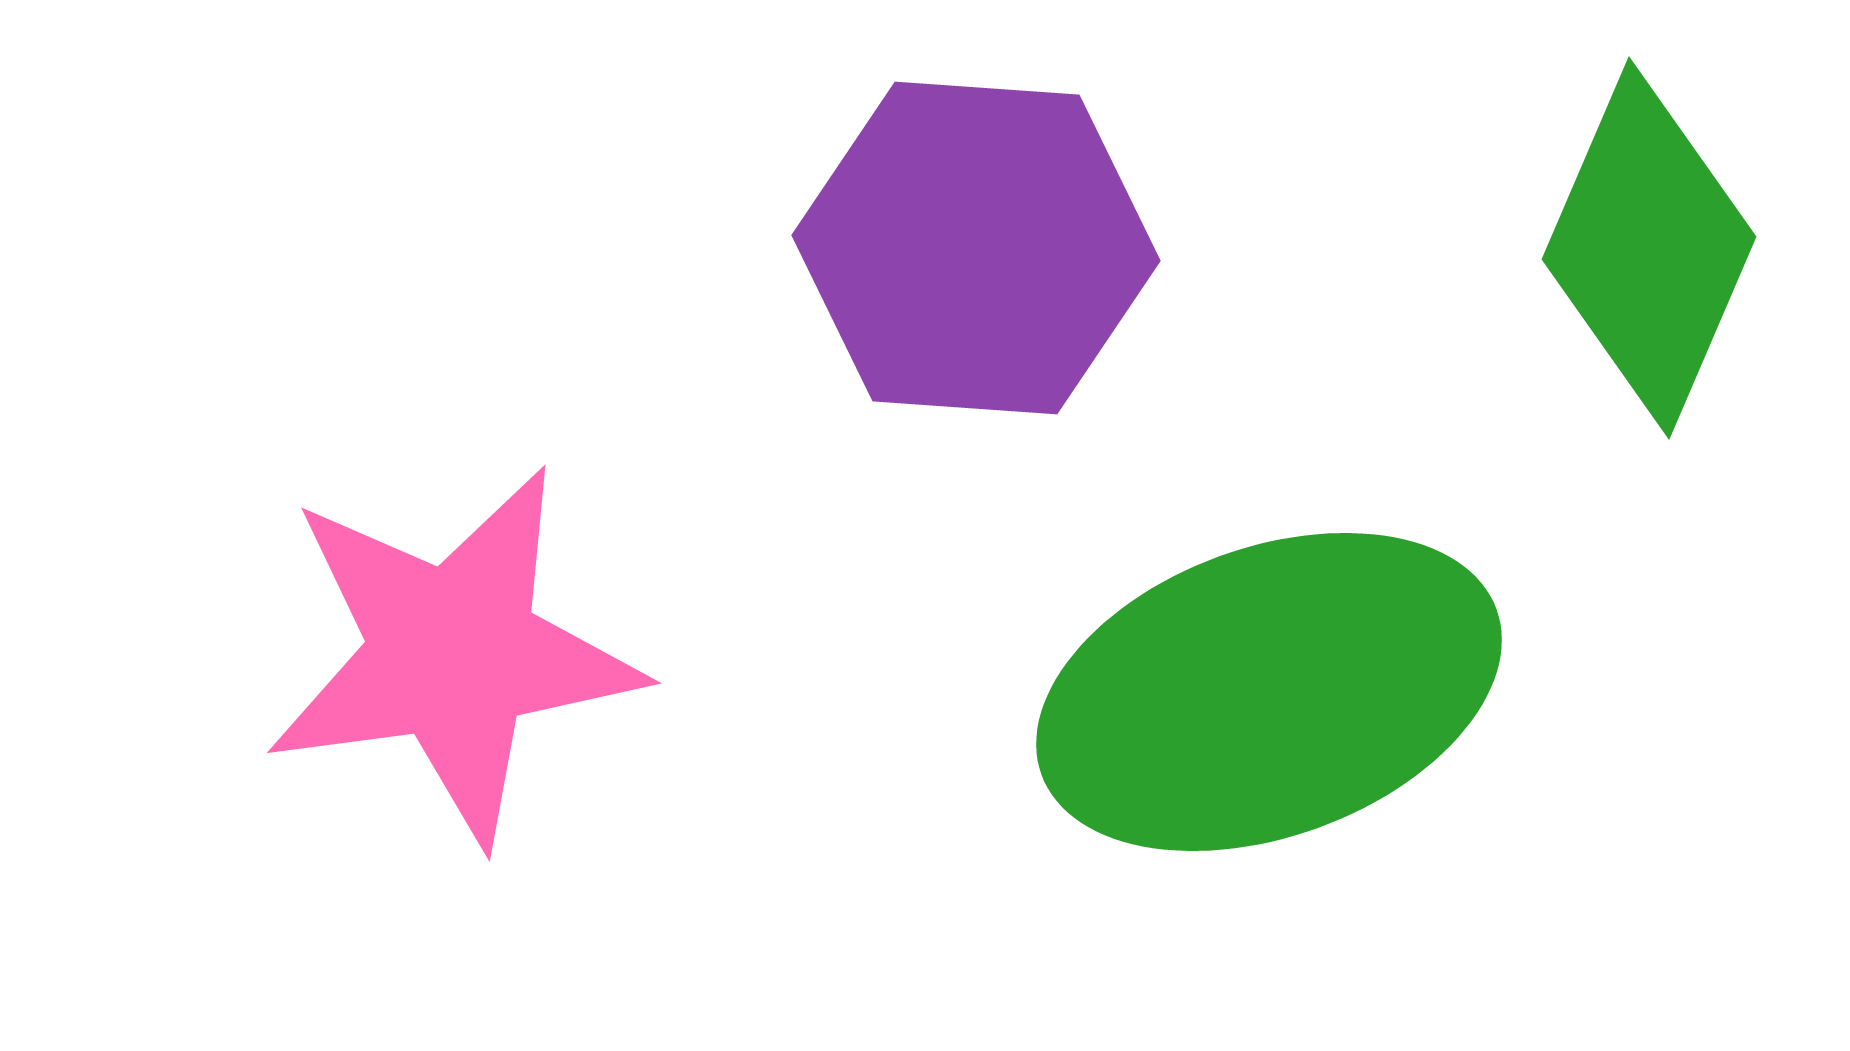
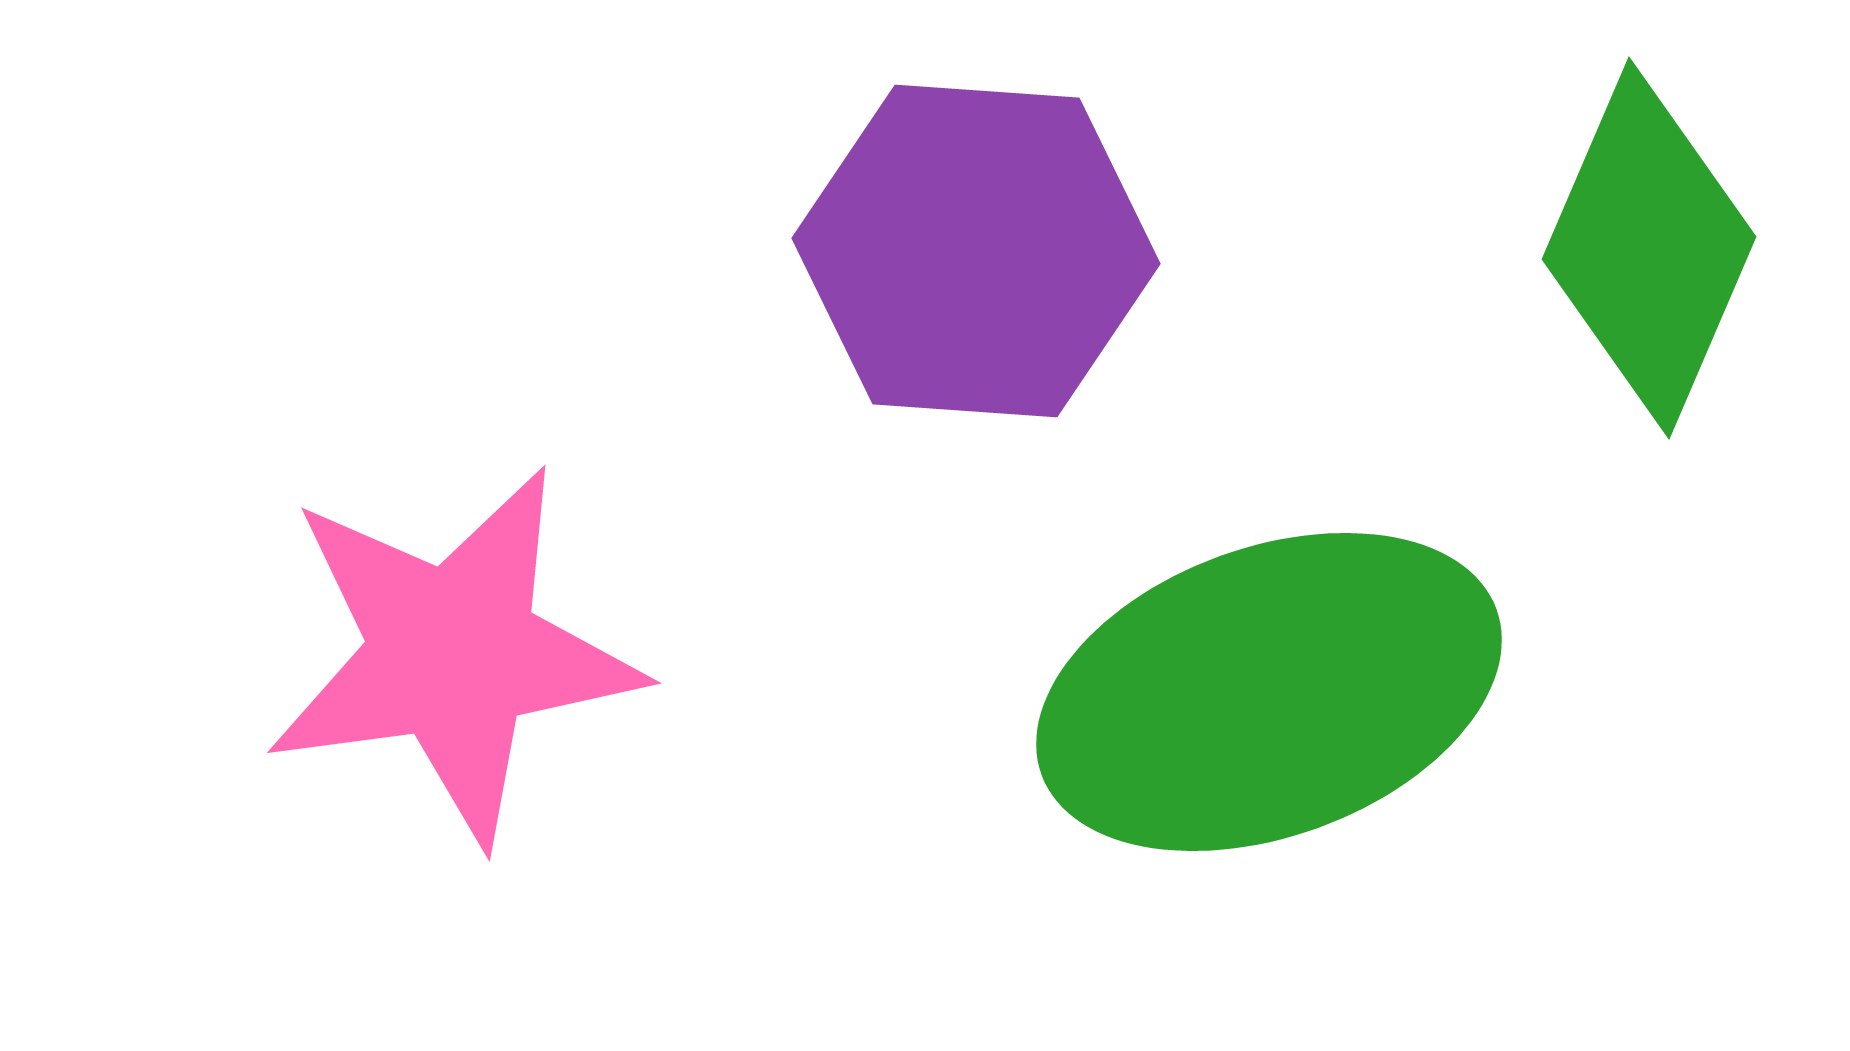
purple hexagon: moved 3 px down
